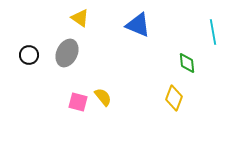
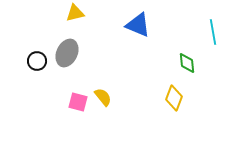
yellow triangle: moved 5 px left, 5 px up; rotated 48 degrees counterclockwise
black circle: moved 8 px right, 6 px down
